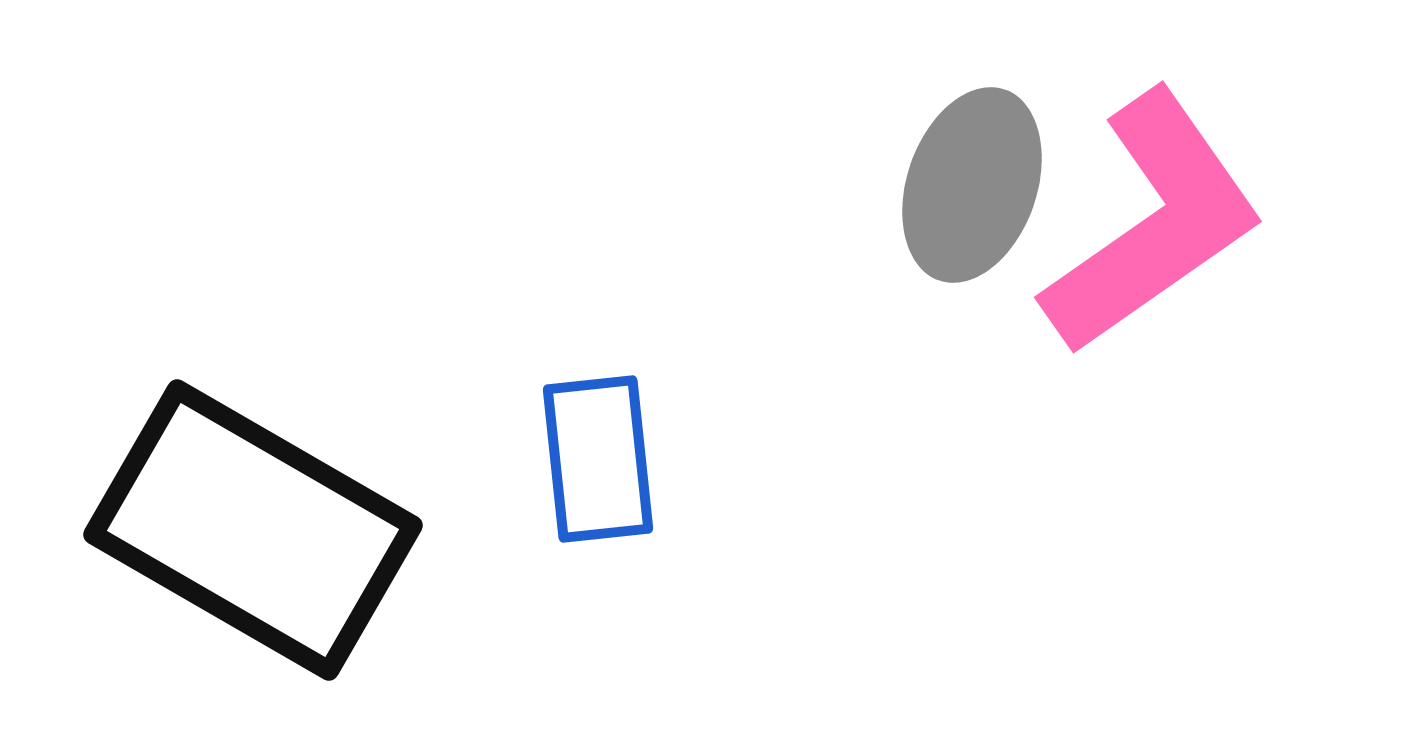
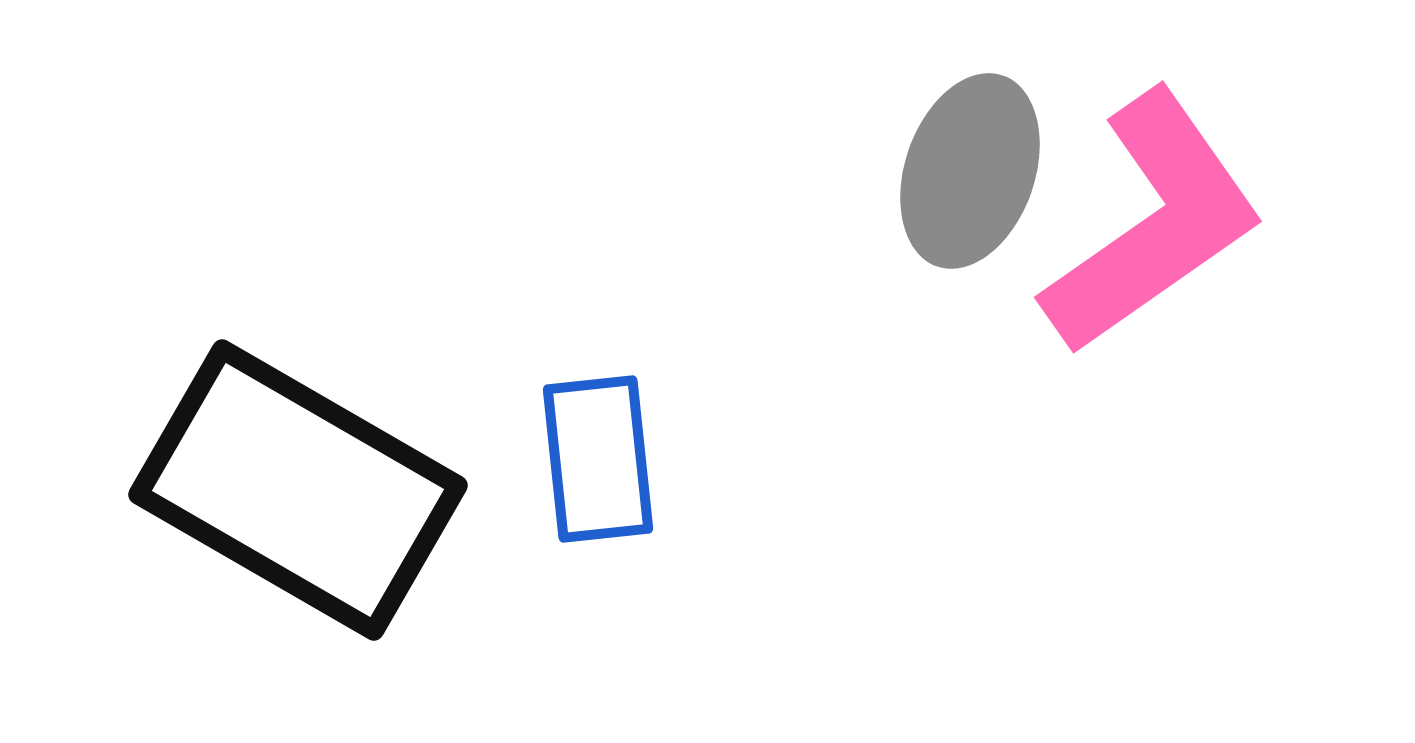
gray ellipse: moved 2 px left, 14 px up
black rectangle: moved 45 px right, 40 px up
